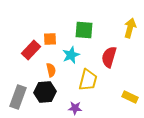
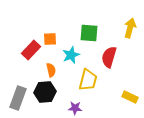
green square: moved 5 px right, 3 px down
gray rectangle: moved 1 px down
